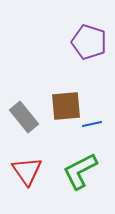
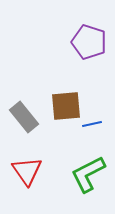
green L-shape: moved 8 px right, 3 px down
